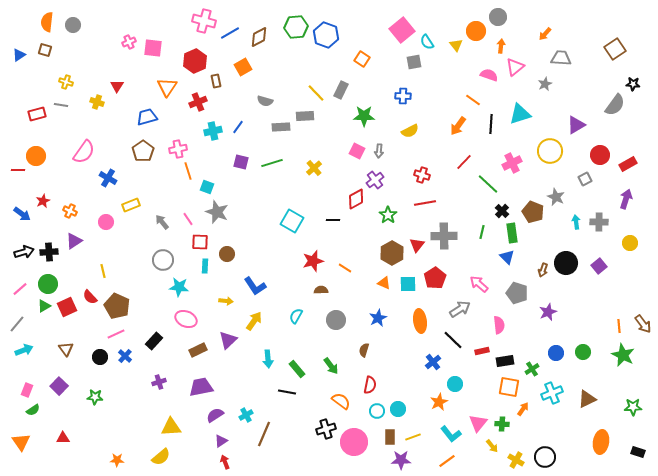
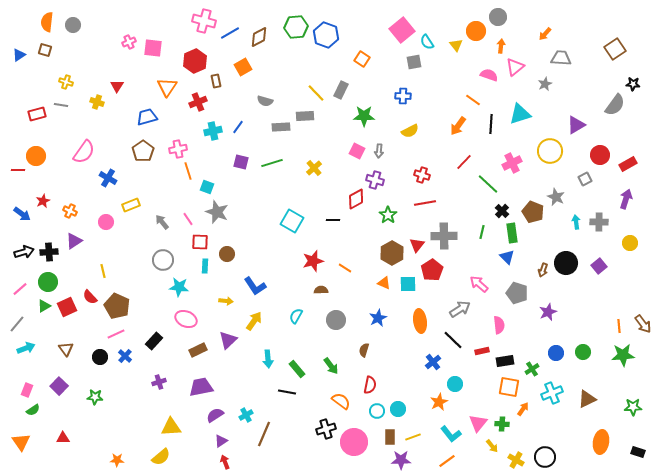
purple cross at (375, 180): rotated 36 degrees counterclockwise
red pentagon at (435, 278): moved 3 px left, 8 px up
green circle at (48, 284): moved 2 px up
cyan arrow at (24, 350): moved 2 px right, 2 px up
green star at (623, 355): rotated 30 degrees counterclockwise
